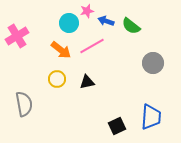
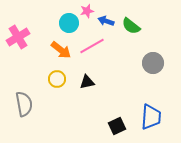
pink cross: moved 1 px right, 1 px down
